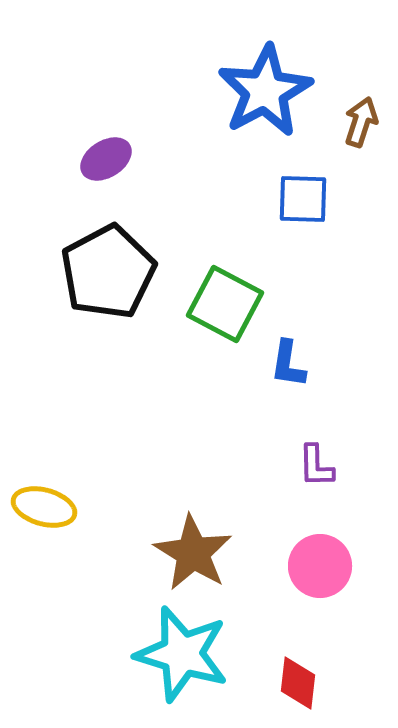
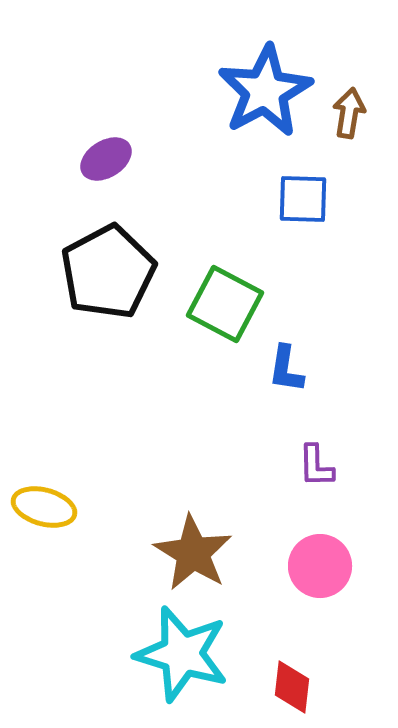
brown arrow: moved 12 px left, 9 px up; rotated 9 degrees counterclockwise
blue L-shape: moved 2 px left, 5 px down
red diamond: moved 6 px left, 4 px down
